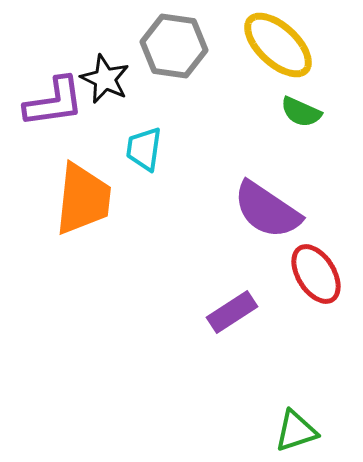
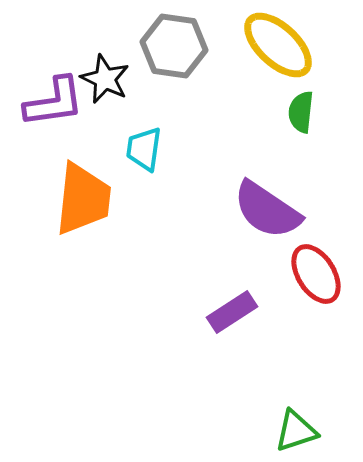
green semicircle: rotated 72 degrees clockwise
